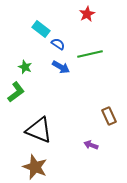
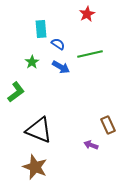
cyan rectangle: rotated 48 degrees clockwise
green star: moved 7 px right, 5 px up; rotated 16 degrees clockwise
brown rectangle: moved 1 px left, 9 px down
